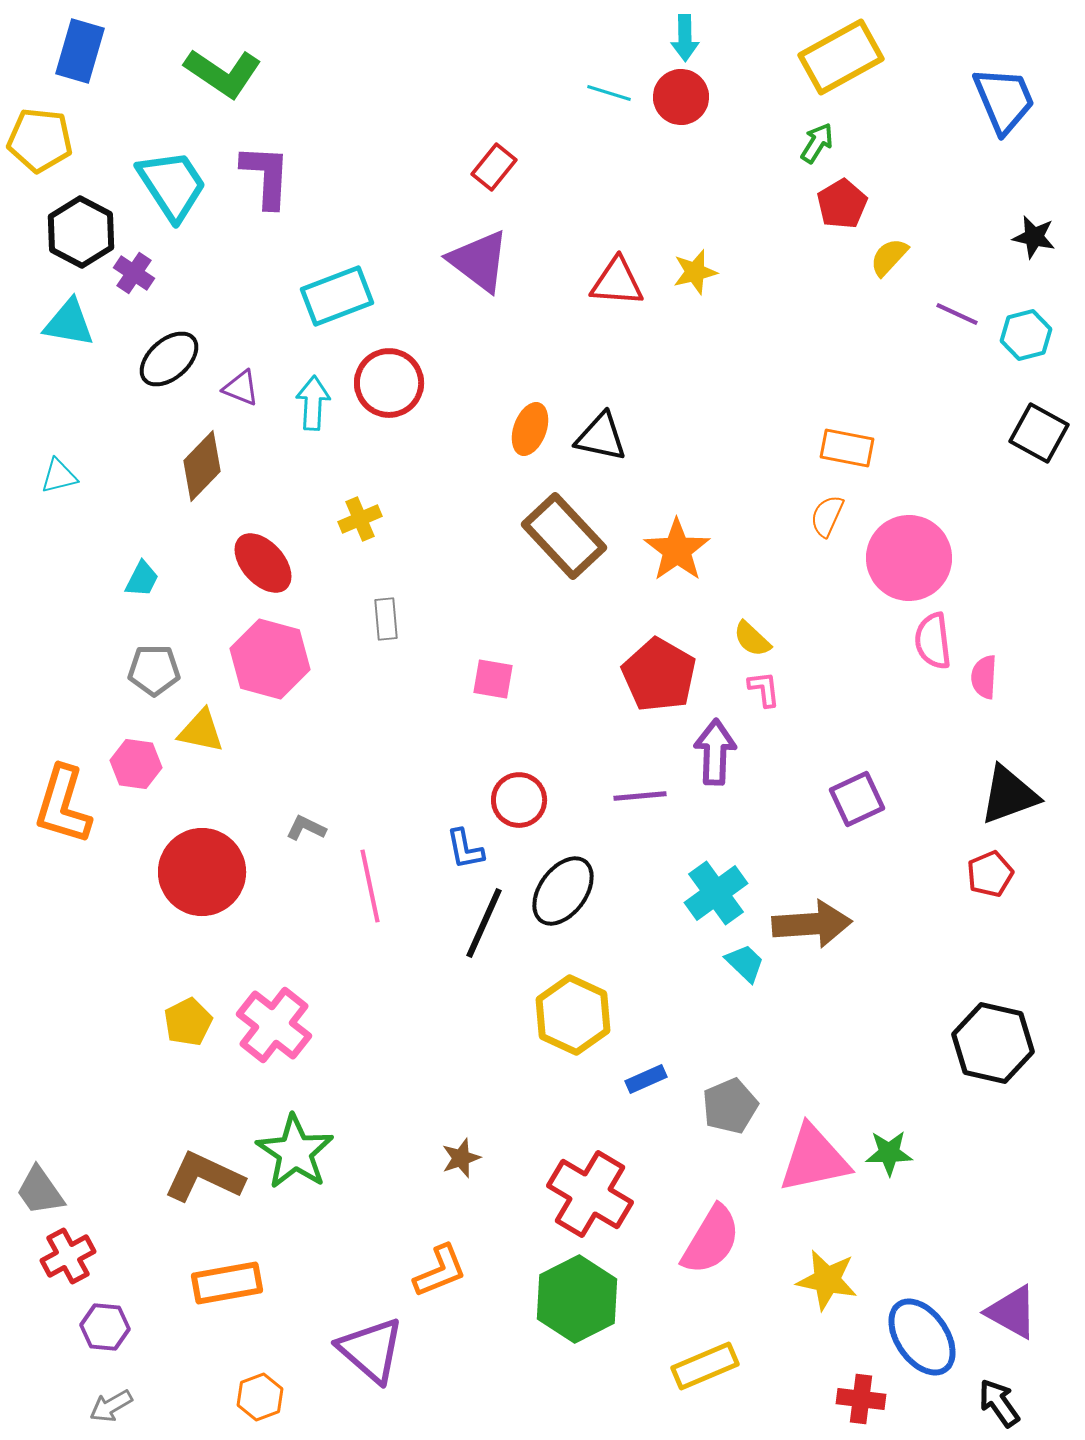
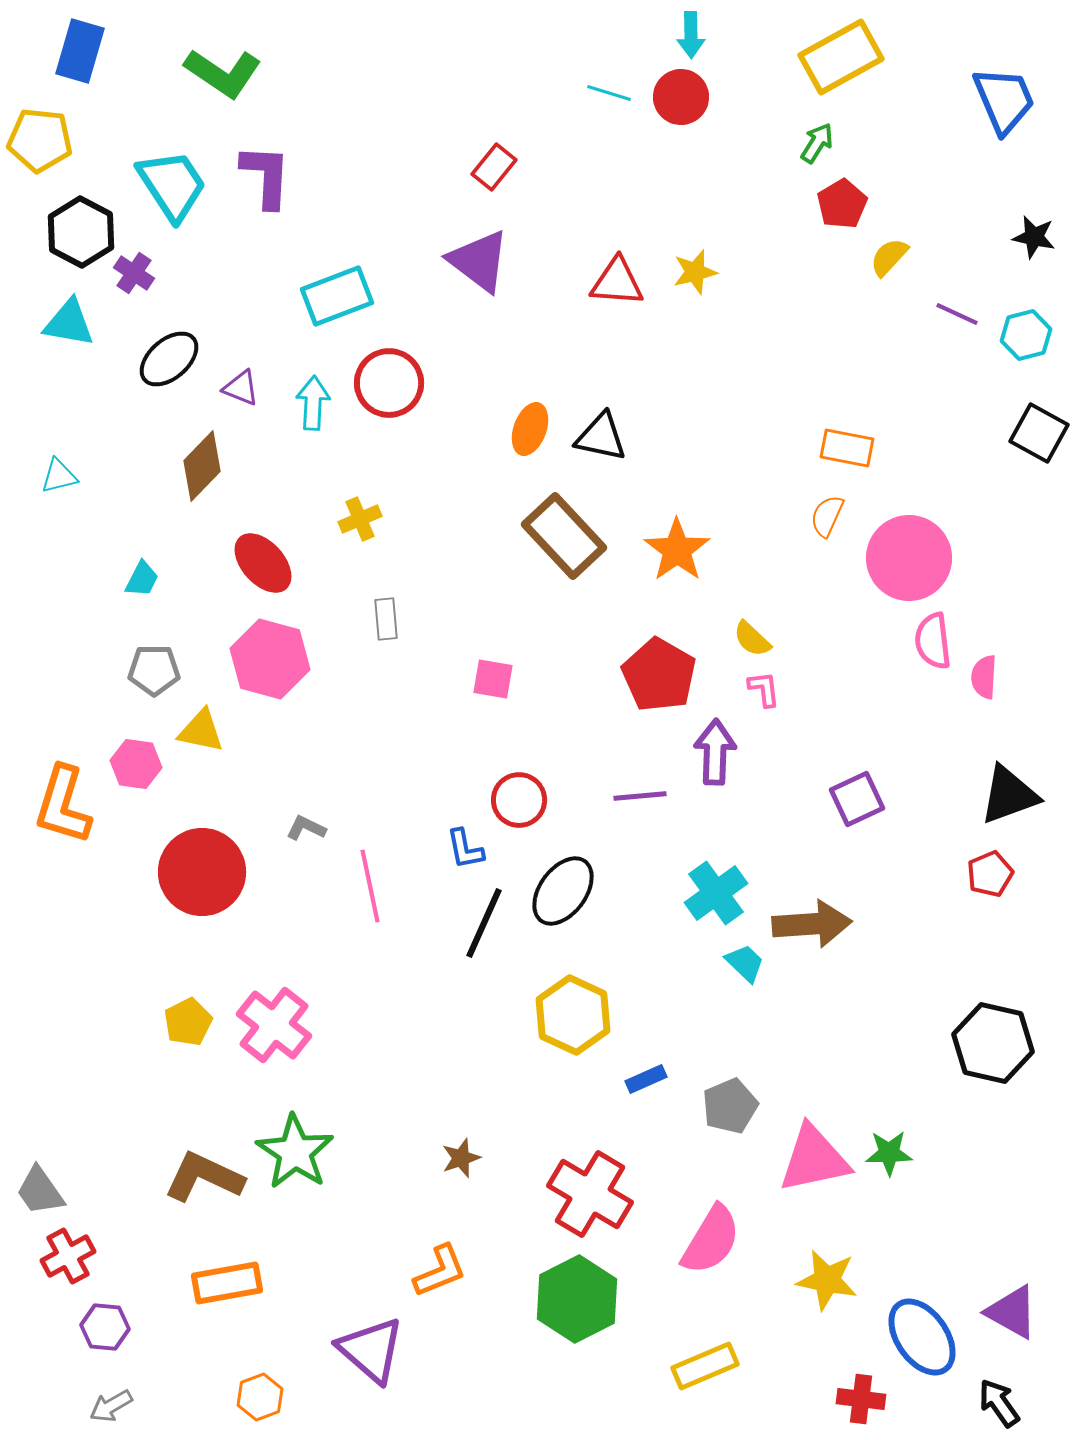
cyan arrow at (685, 38): moved 6 px right, 3 px up
